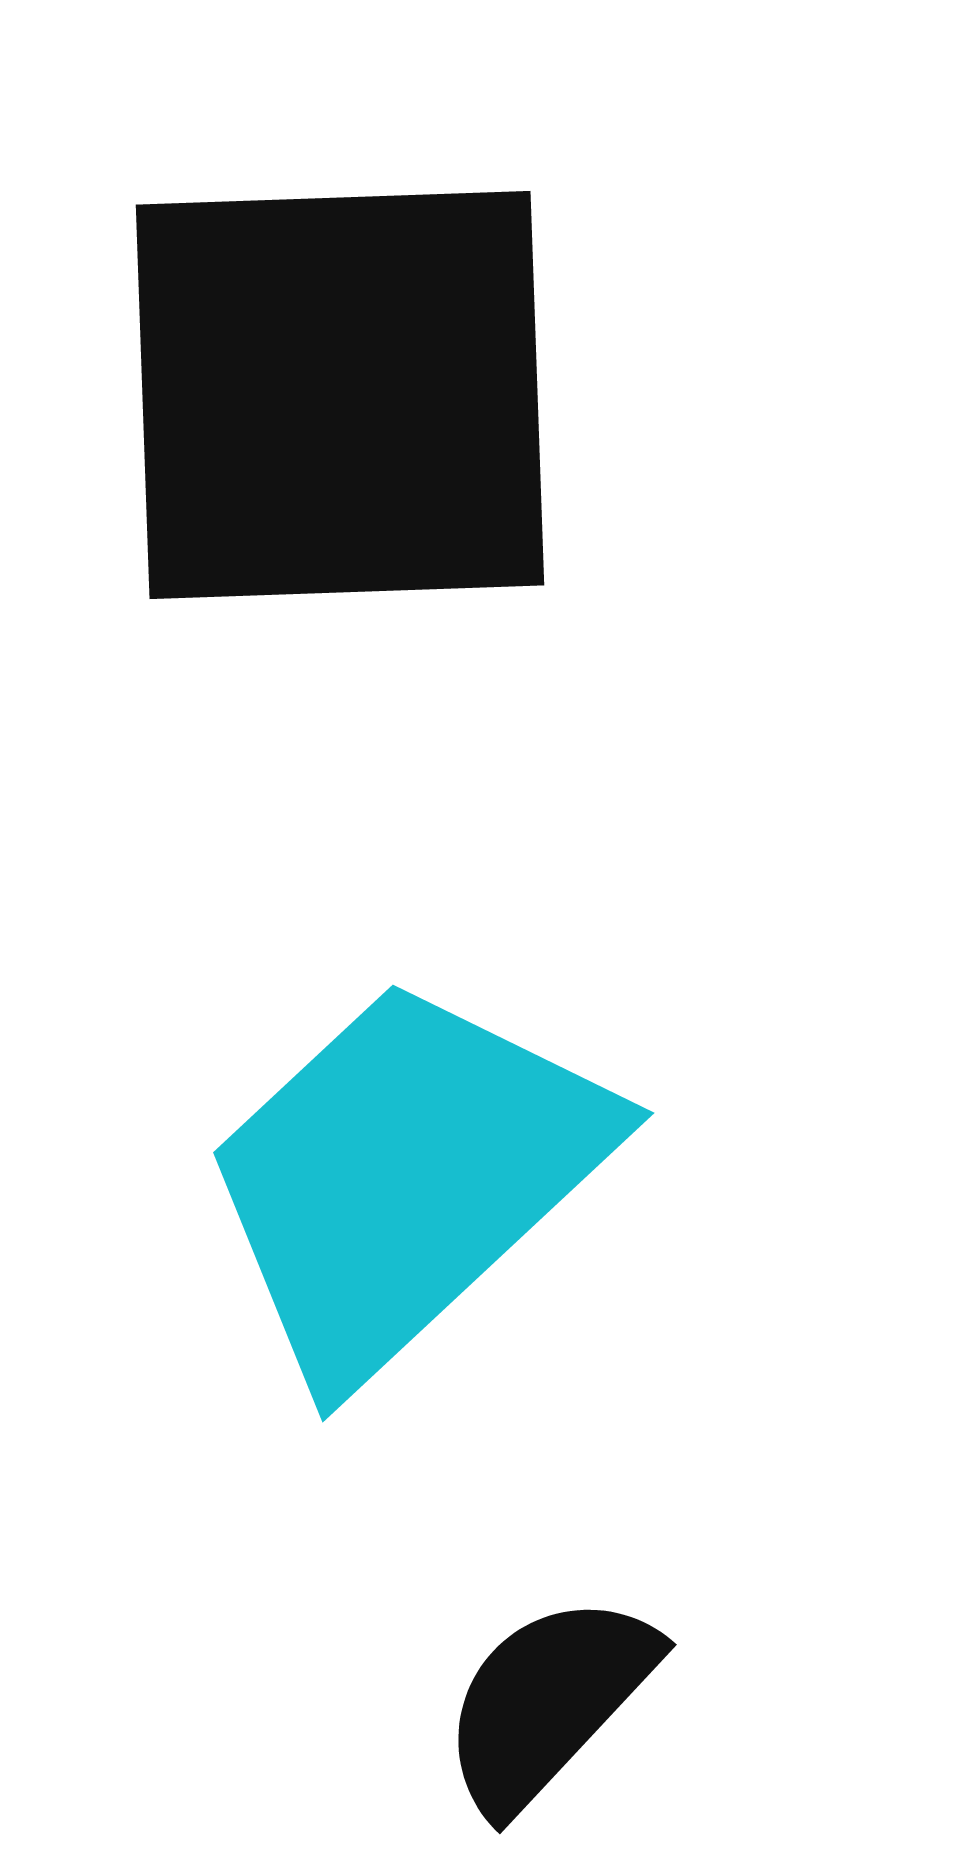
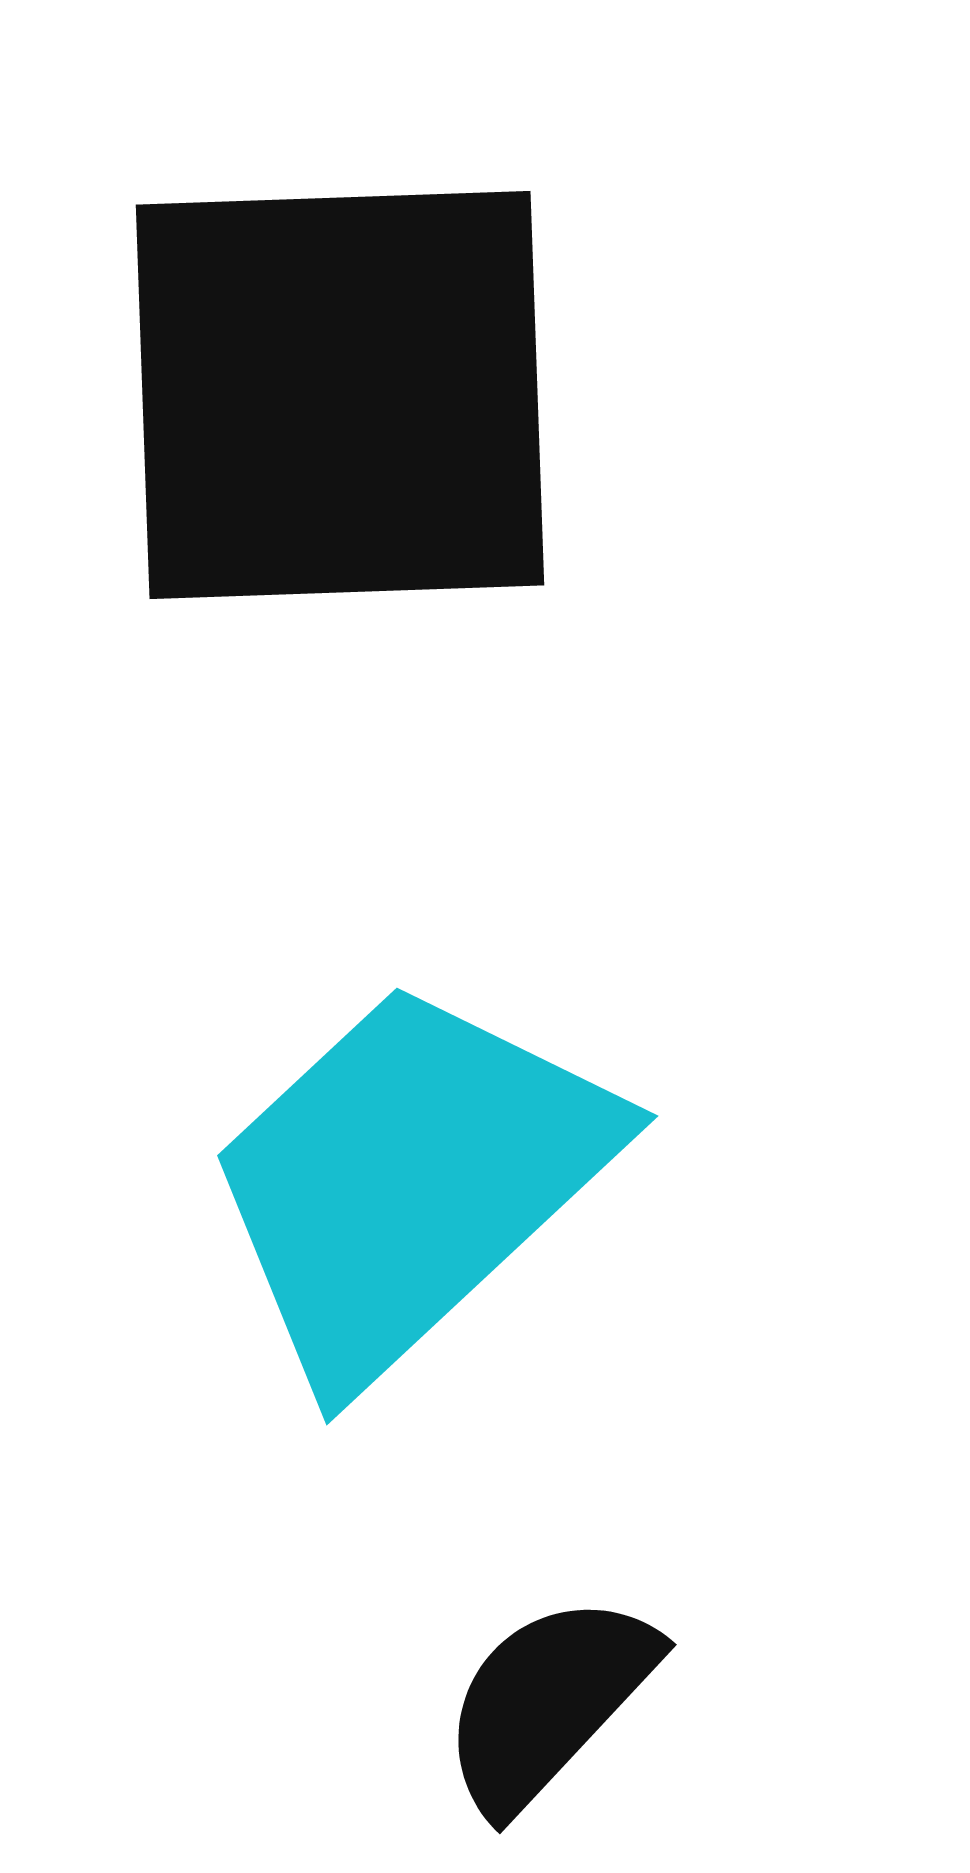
cyan trapezoid: moved 4 px right, 3 px down
